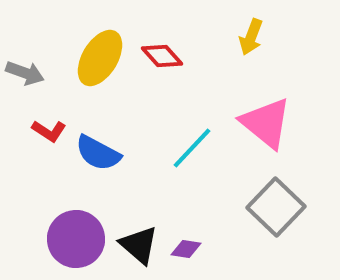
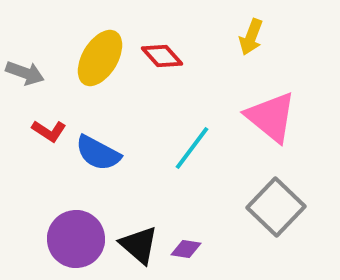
pink triangle: moved 5 px right, 6 px up
cyan line: rotated 6 degrees counterclockwise
